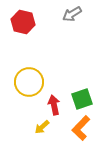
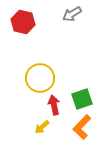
yellow circle: moved 11 px right, 4 px up
orange L-shape: moved 1 px right, 1 px up
